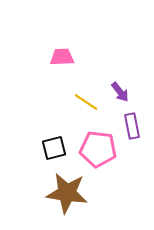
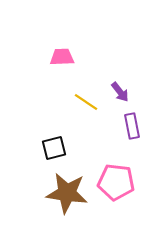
pink pentagon: moved 18 px right, 33 px down
